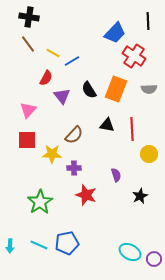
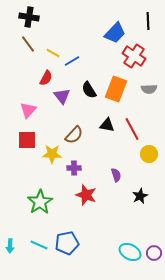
red line: rotated 25 degrees counterclockwise
purple circle: moved 6 px up
